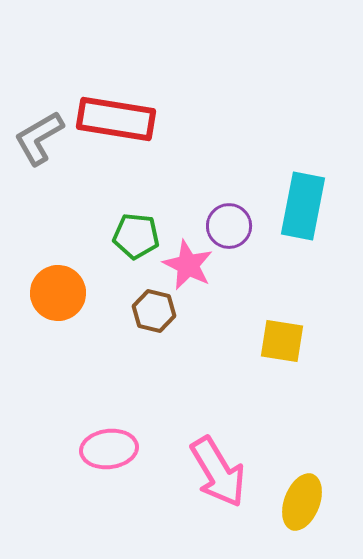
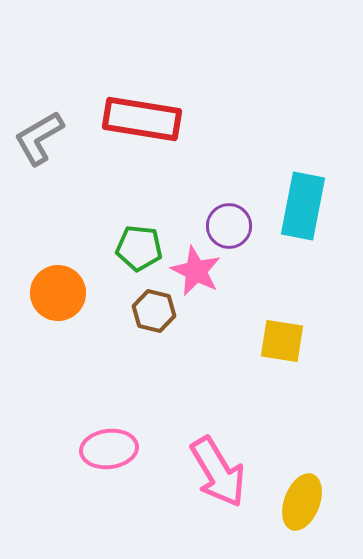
red rectangle: moved 26 px right
green pentagon: moved 3 px right, 12 px down
pink star: moved 8 px right, 6 px down
